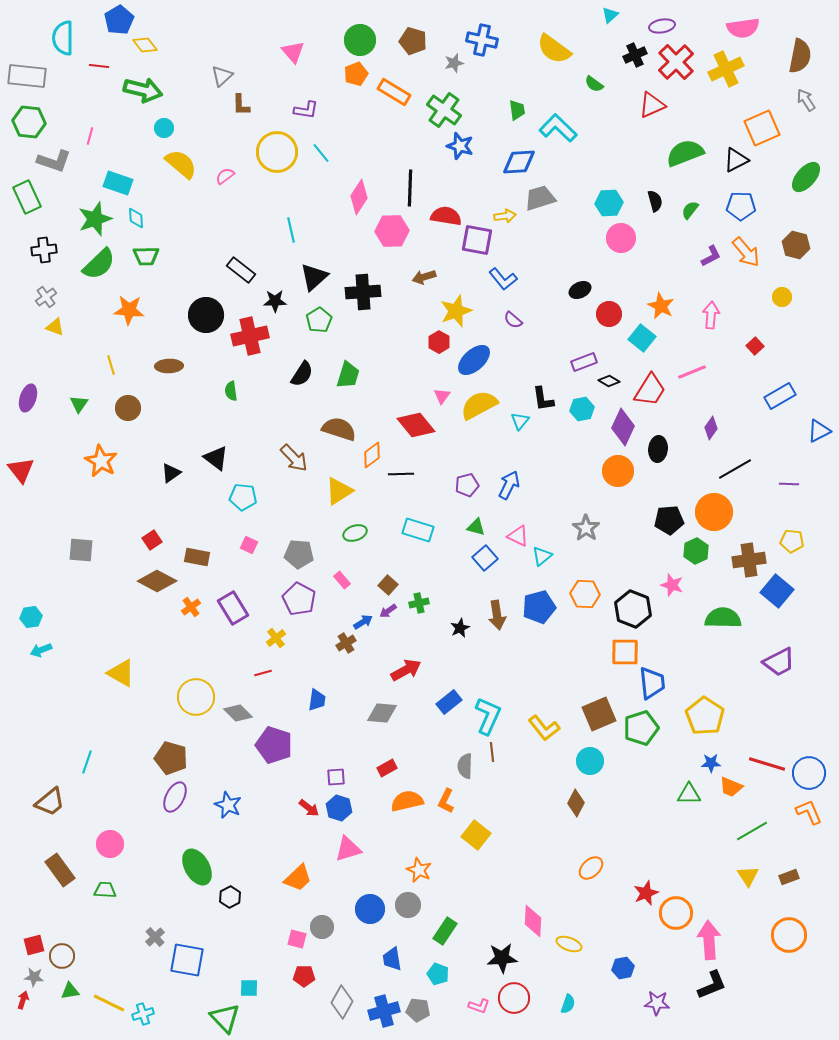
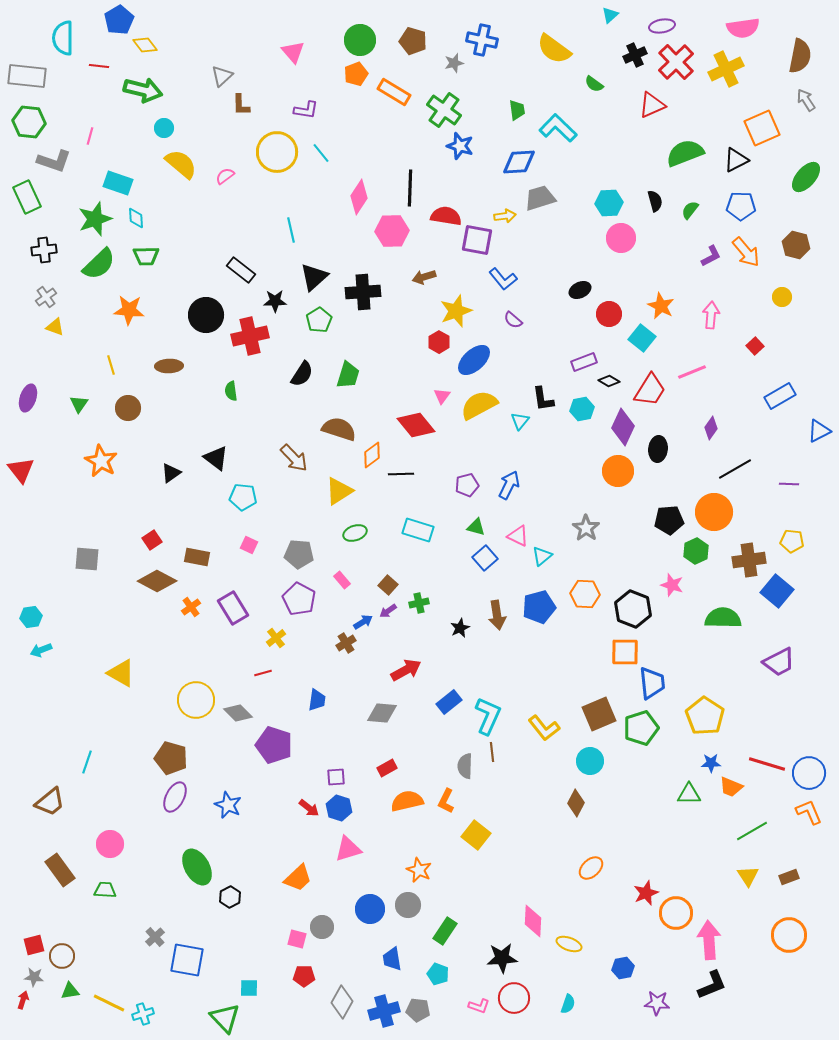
gray square at (81, 550): moved 6 px right, 9 px down
yellow circle at (196, 697): moved 3 px down
